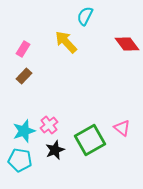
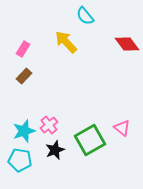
cyan semicircle: rotated 66 degrees counterclockwise
